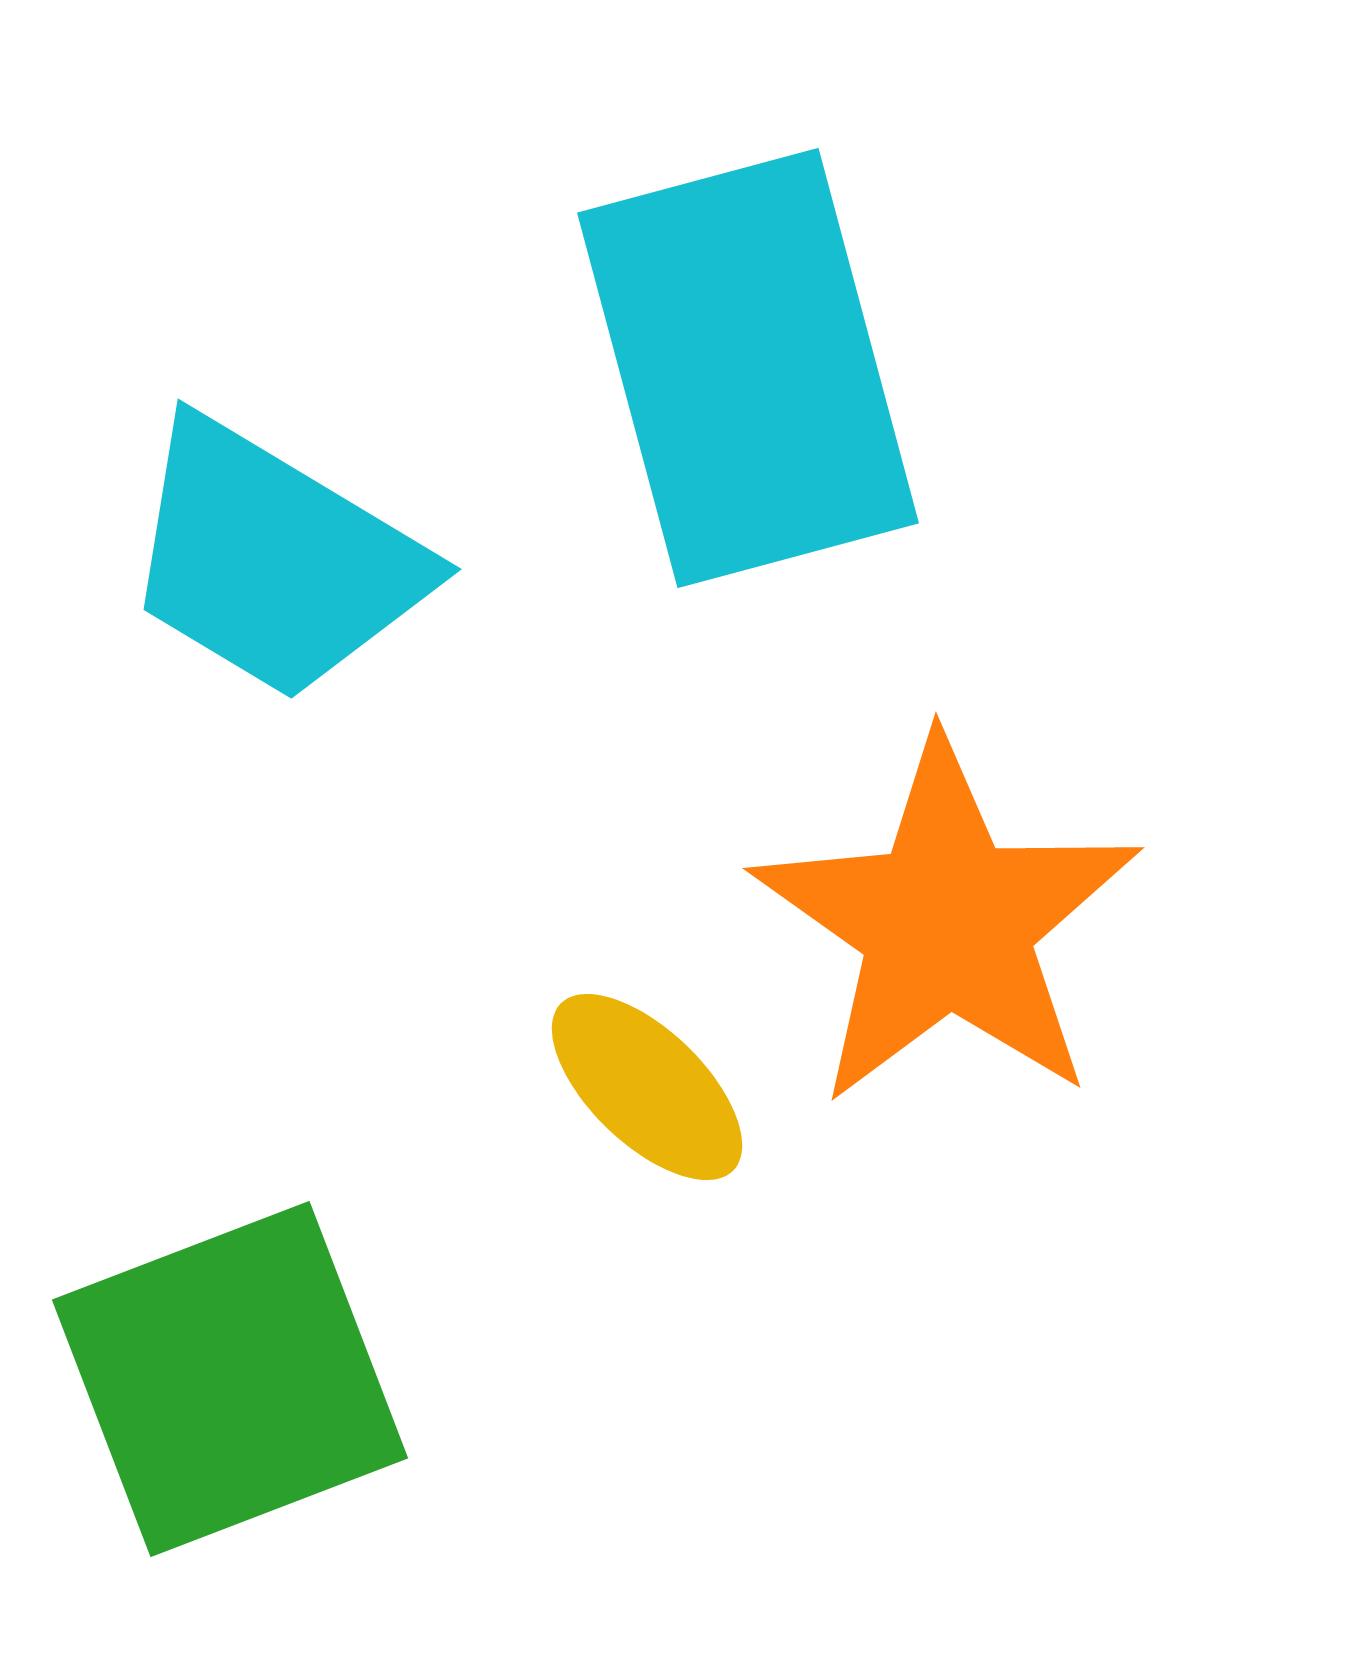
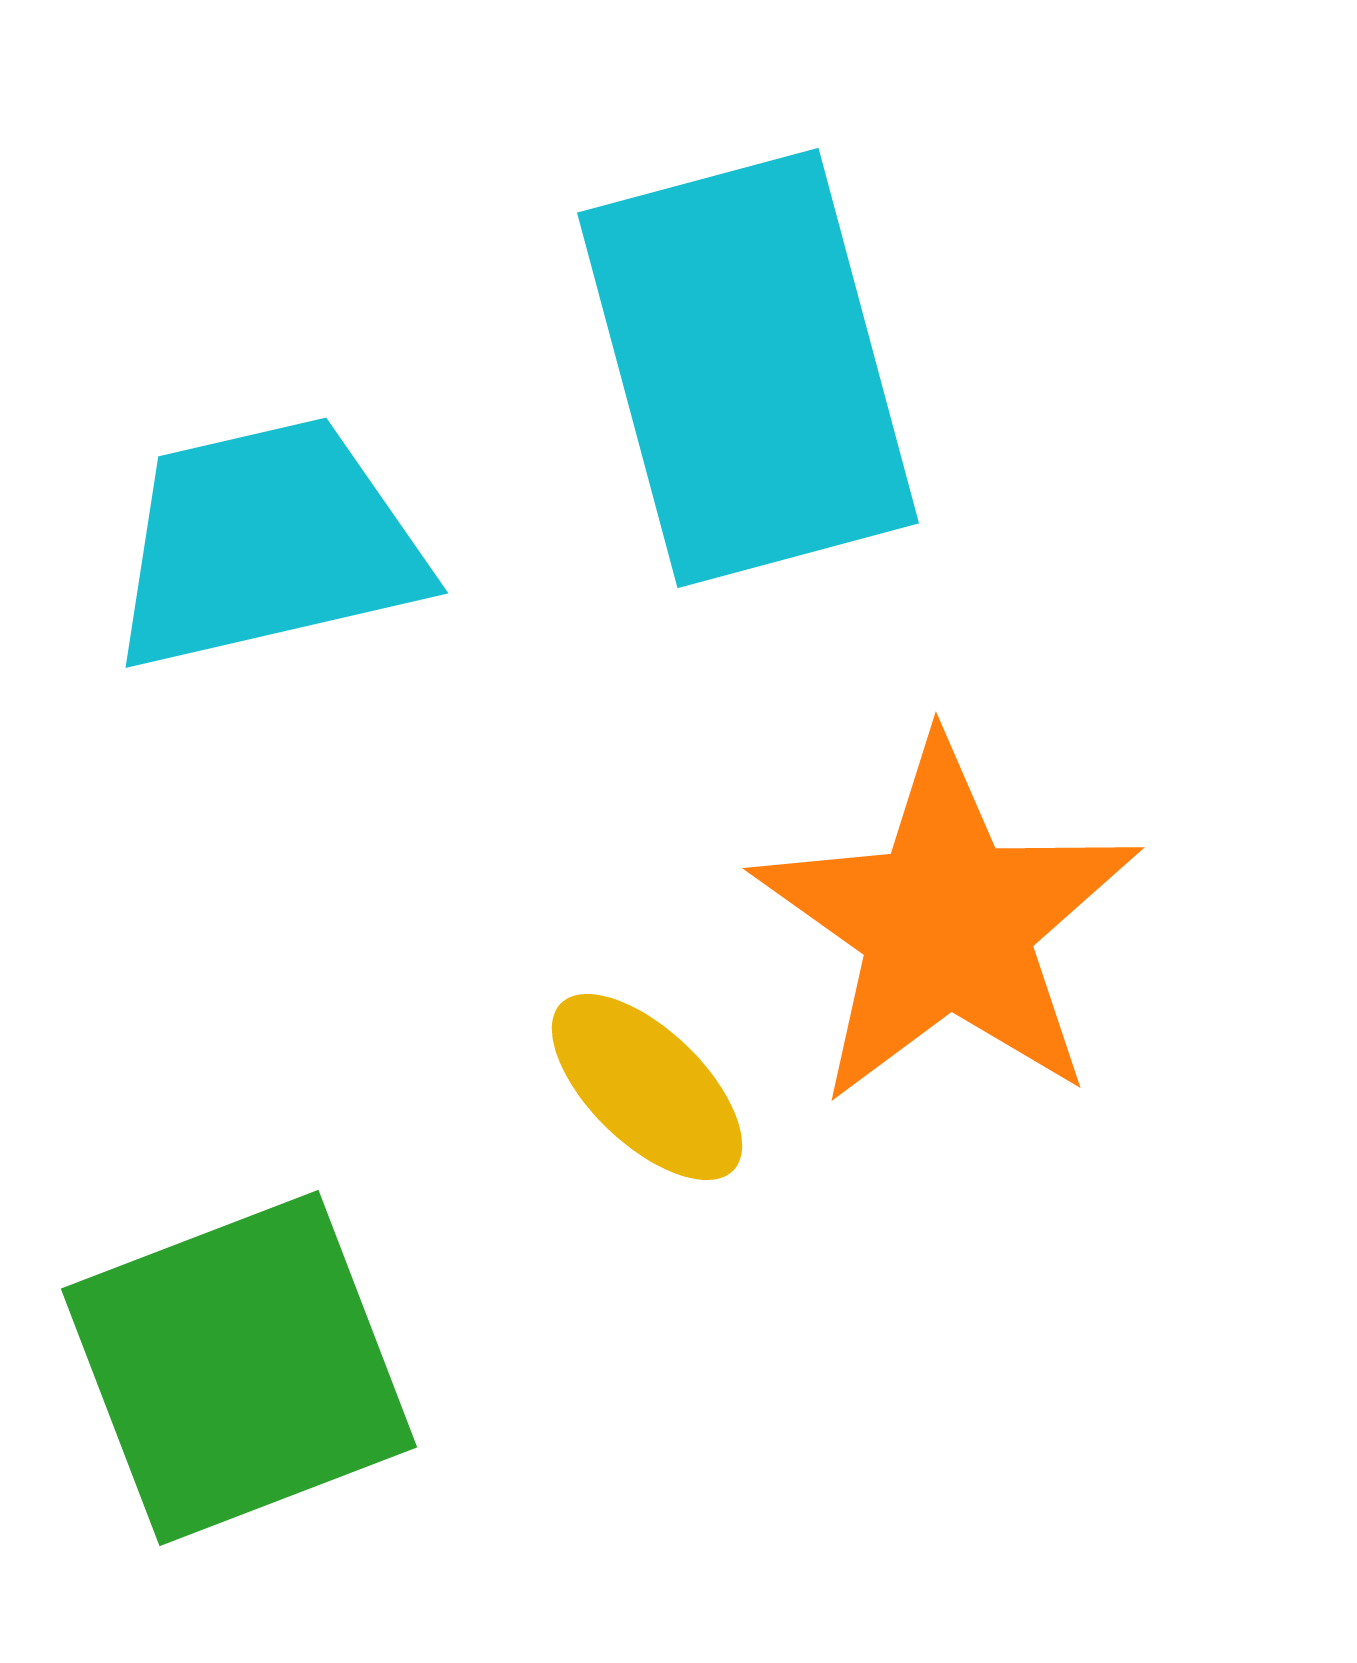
cyan trapezoid: moved 7 px left, 16 px up; rotated 136 degrees clockwise
green square: moved 9 px right, 11 px up
